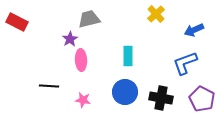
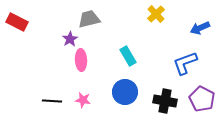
blue arrow: moved 6 px right, 2 px up
cyan rectangle: rotated 30 degrees counterclockwise
black line: moved 3 px right, 15 px down
black cross: moved 4 px right, 3 px down
